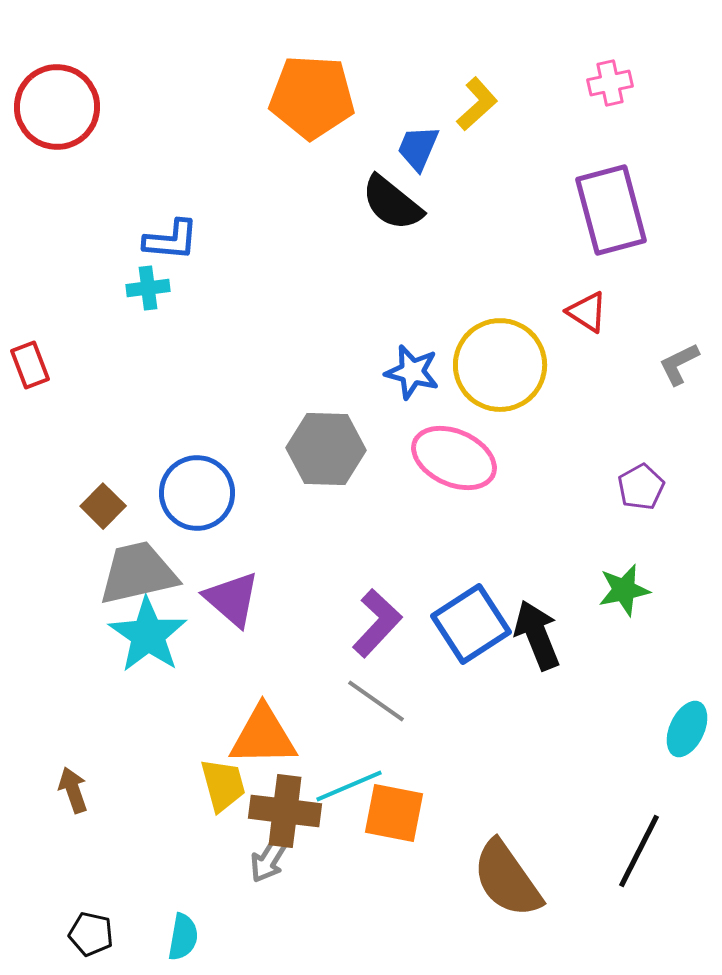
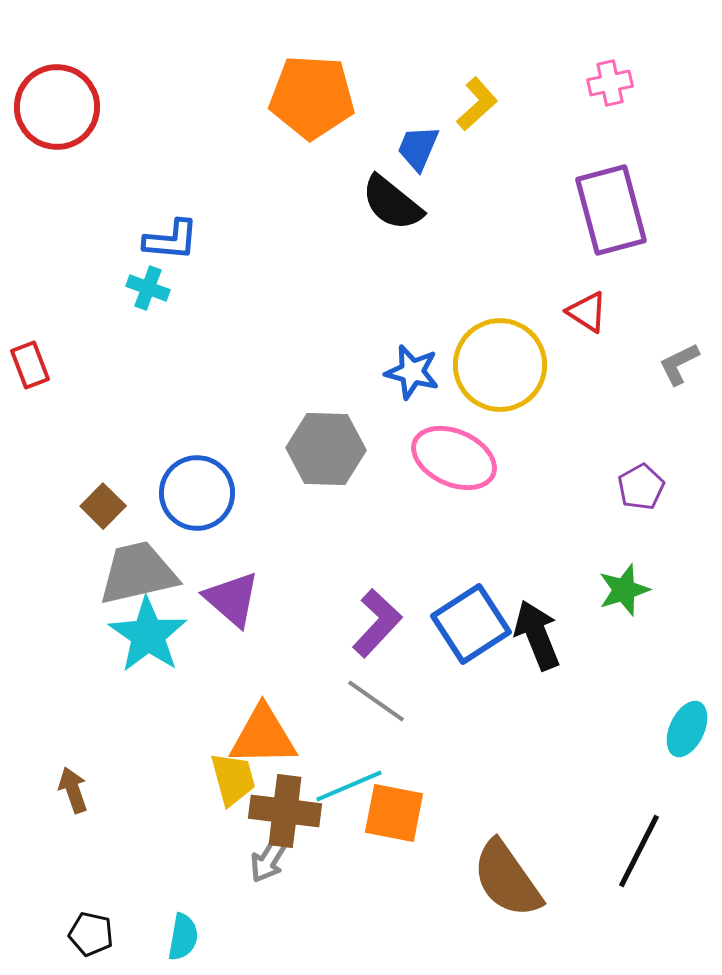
cyan cross: rotated 27 degrees clockwise
green star: rotated 6 degrees counterclockwise
yellow trapezoid: moved 10 px right, 6 px up
